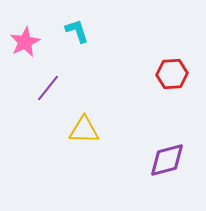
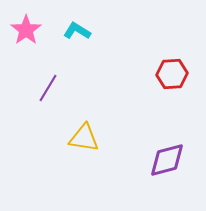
cyan L-shape: rotated 40 degrees counterclockwise
pink star: moved 1 px right, 12 px up; rotated 8 degrees counterclockwise
purple line: rotated 8 degrees counterclockwise
yellow triangle: moved 8 px down; rotated 8 degrees clockwise
